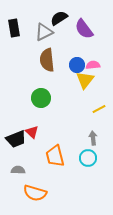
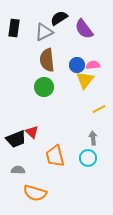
black rectangle: rotated 18 degrees clockwise
green circle: moved 3 px right, 11 px up
